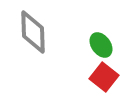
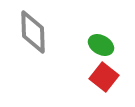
green ellipse: rotated 25 degrees counterclockwise
